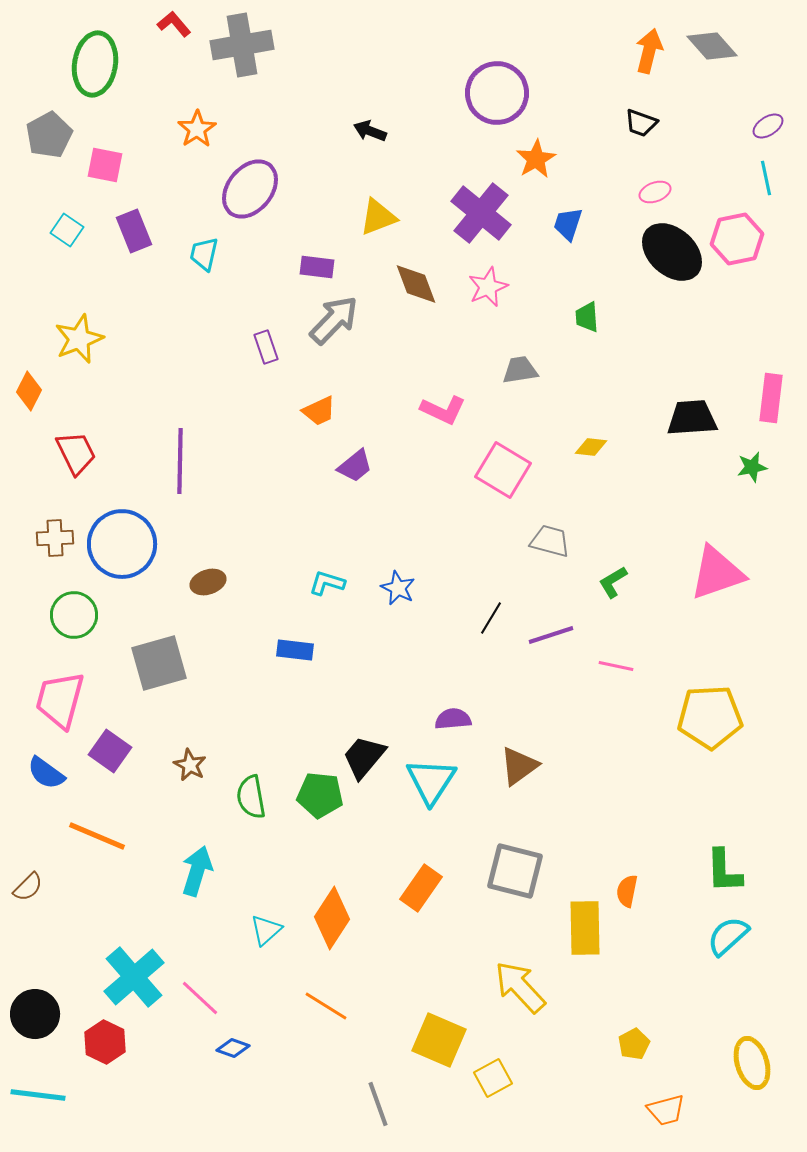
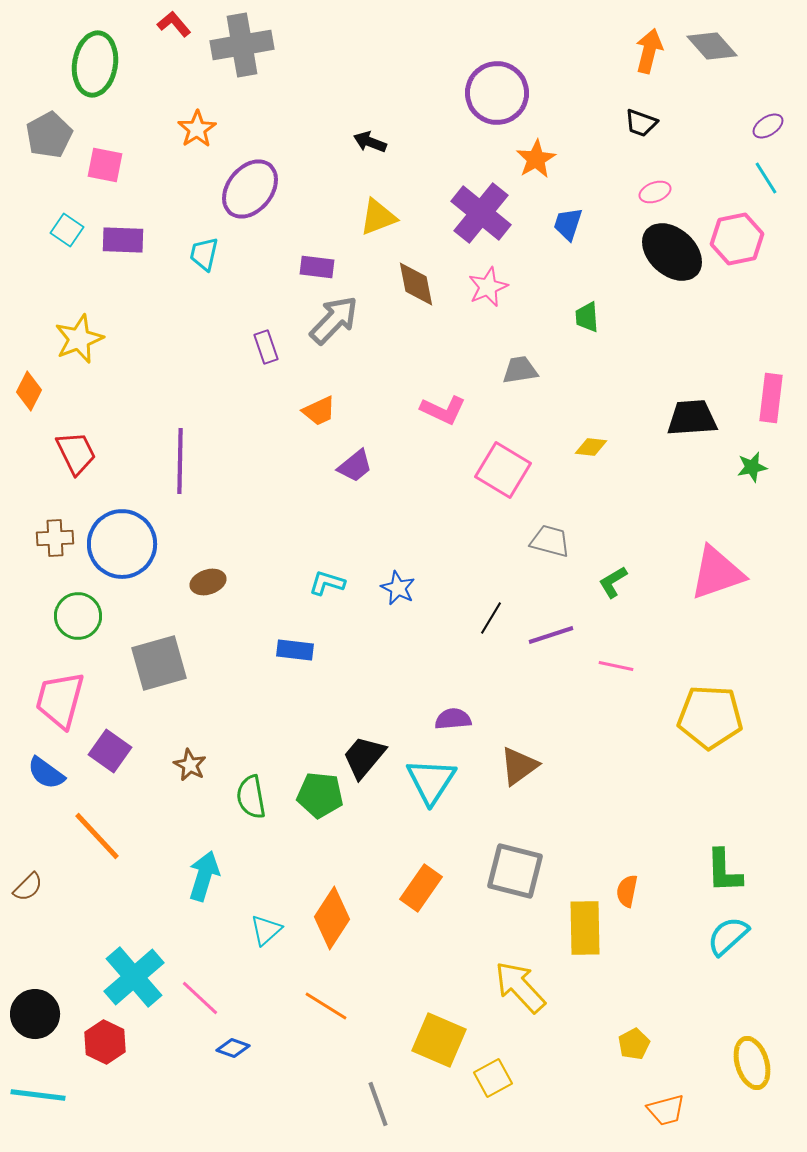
black arrow at (370, 131): moved 11 px down
cyan line at (766, 178): rotated 20 degrees counterclockwise
purple rectangle at (134, 231): moved 11 px left, 9 px down; rotated 66 degrees counterclockwise
brown diamond at (416, 284): rotated 9 degrees clockwise
green circle at (74, 615): moved 4 px right, 1 px down
yellow pentagon at (710, 717): rotated 6 degrees clockwise
orange line at (97, 836): rotated 24 degrees clockwise
cyan arrow at (197, 871): moved 7 px right, 5 px down
